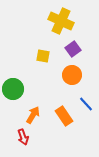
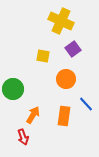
orange circle: moved 6 px left, 4 px down
orange rectangle: rotated 42 degrees clockwise
